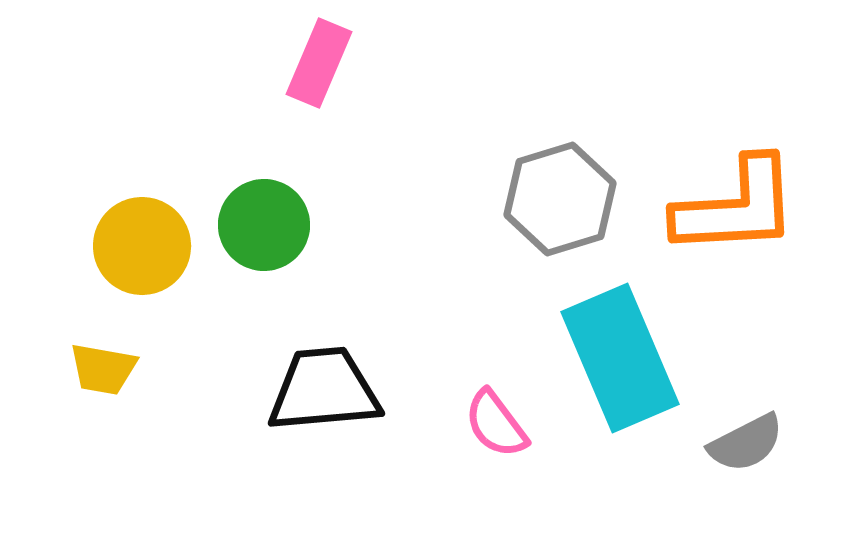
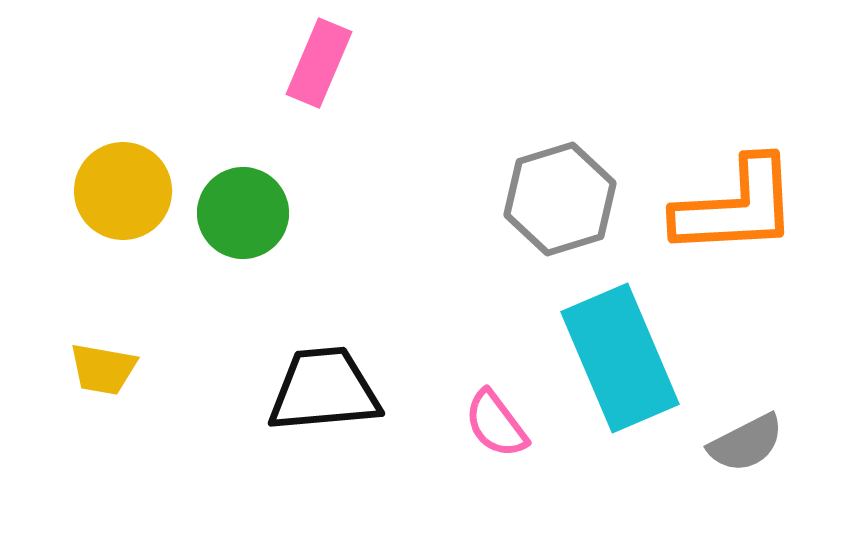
green circle: moved 21 px left, 12 px up
yellow circle: moved 19 px left, 55 px up
